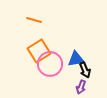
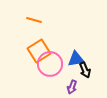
purple arrow: moved 9 px left
